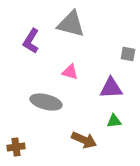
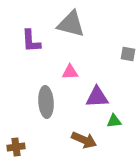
purple L-shape: rotated 35 degrees counterclockwise
pink triangle: rotated 18 degrees counterclockwise
purple triangle: moved 14 px left, 9 px down
gray ellipse: rotated 72 degrees clockwise
